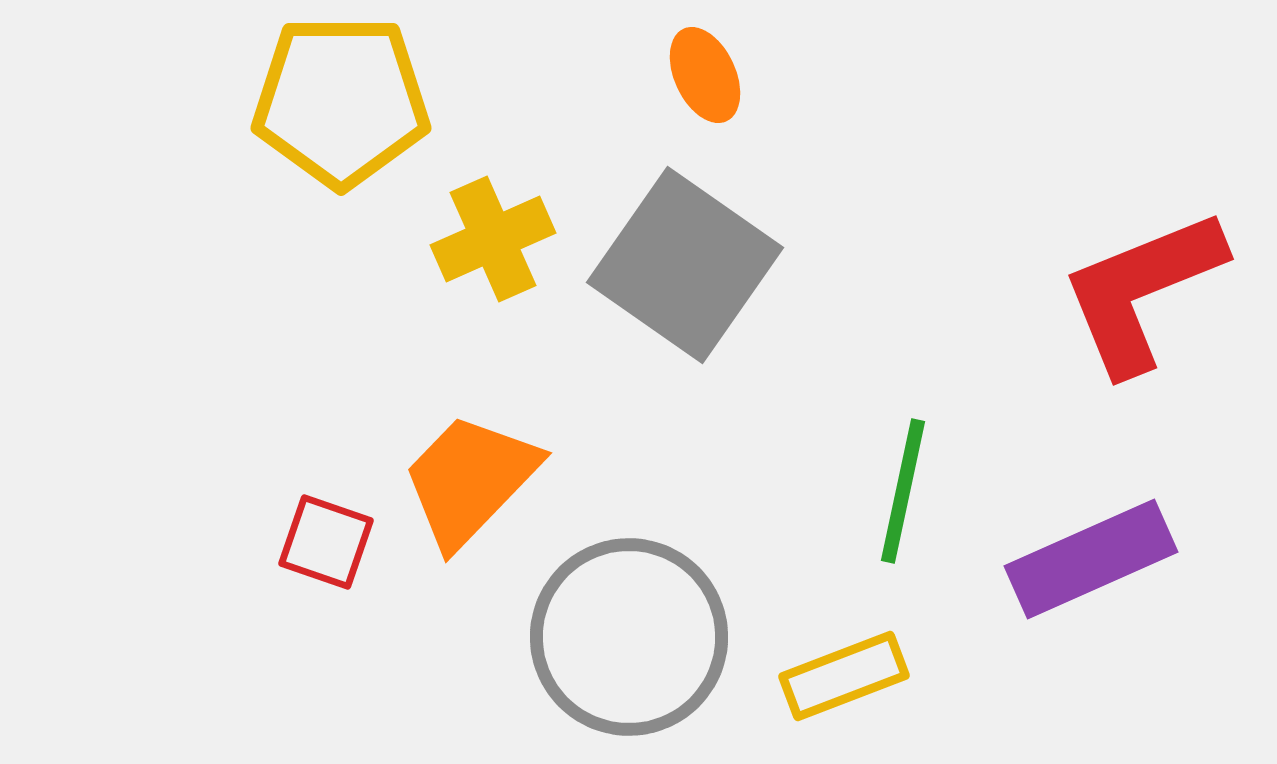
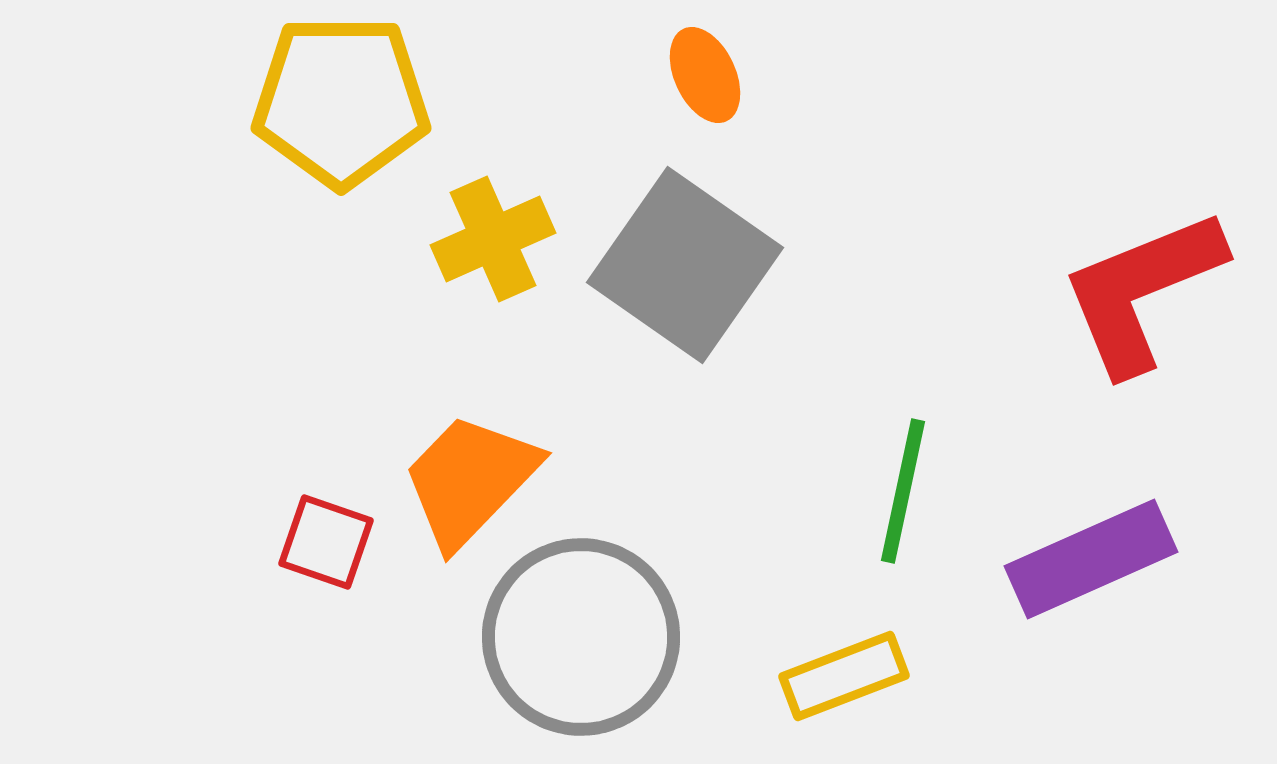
gray circle: moved 48 px left
